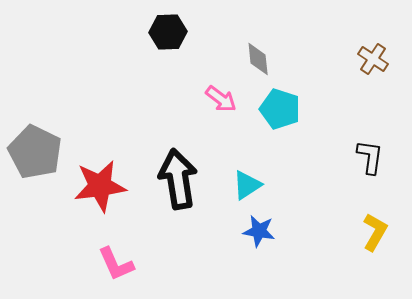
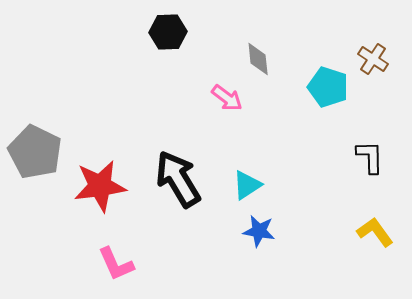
pink arrow: moved 6 px right, 1 px up
cyan pentagon: moved 48 px right, 22 px up
black L-shape: rotated 9 degrees counterclockwise
black arrow: rotated 22 degrees counterclockwise
yellow L-shape: rotated 66 degrees counterclockwise
